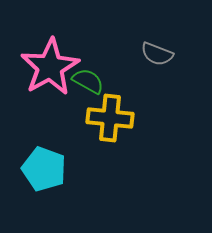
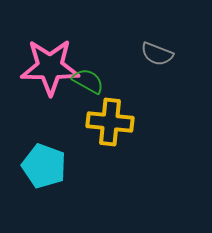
pink star: rotated 30 degrees clockwise
yellow cross: moved 4 px down
cyan pentagon: moved 3 px up
